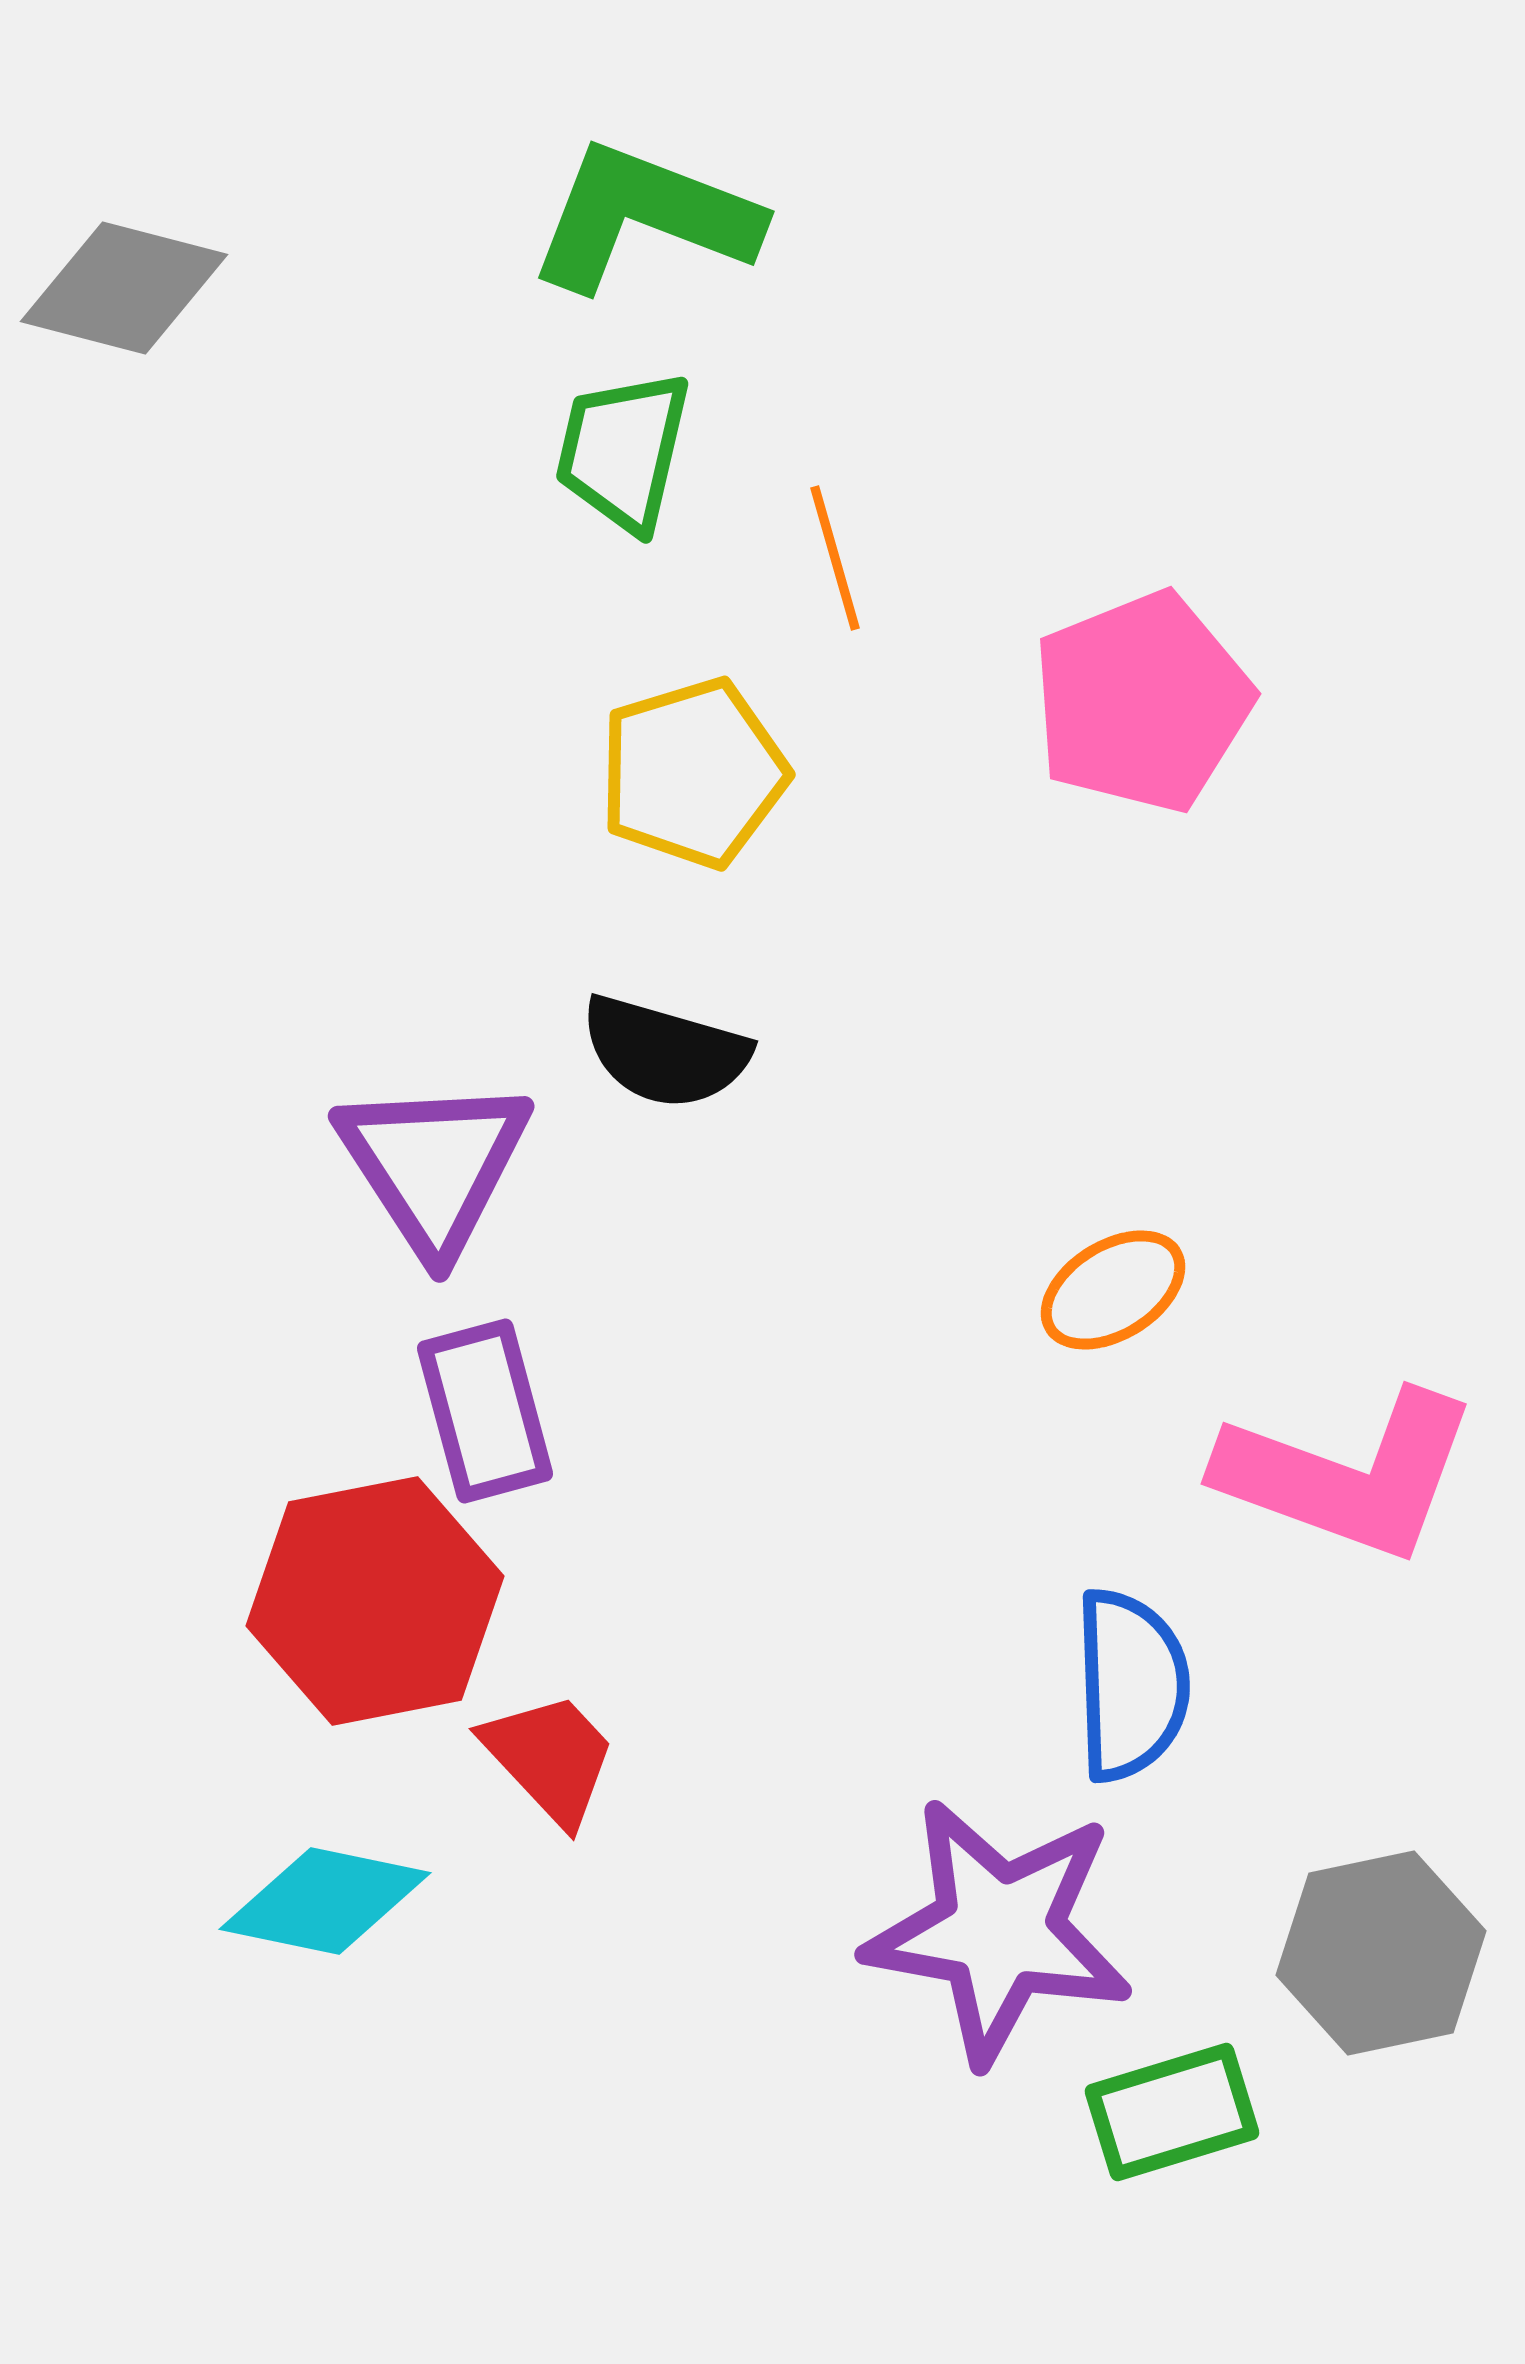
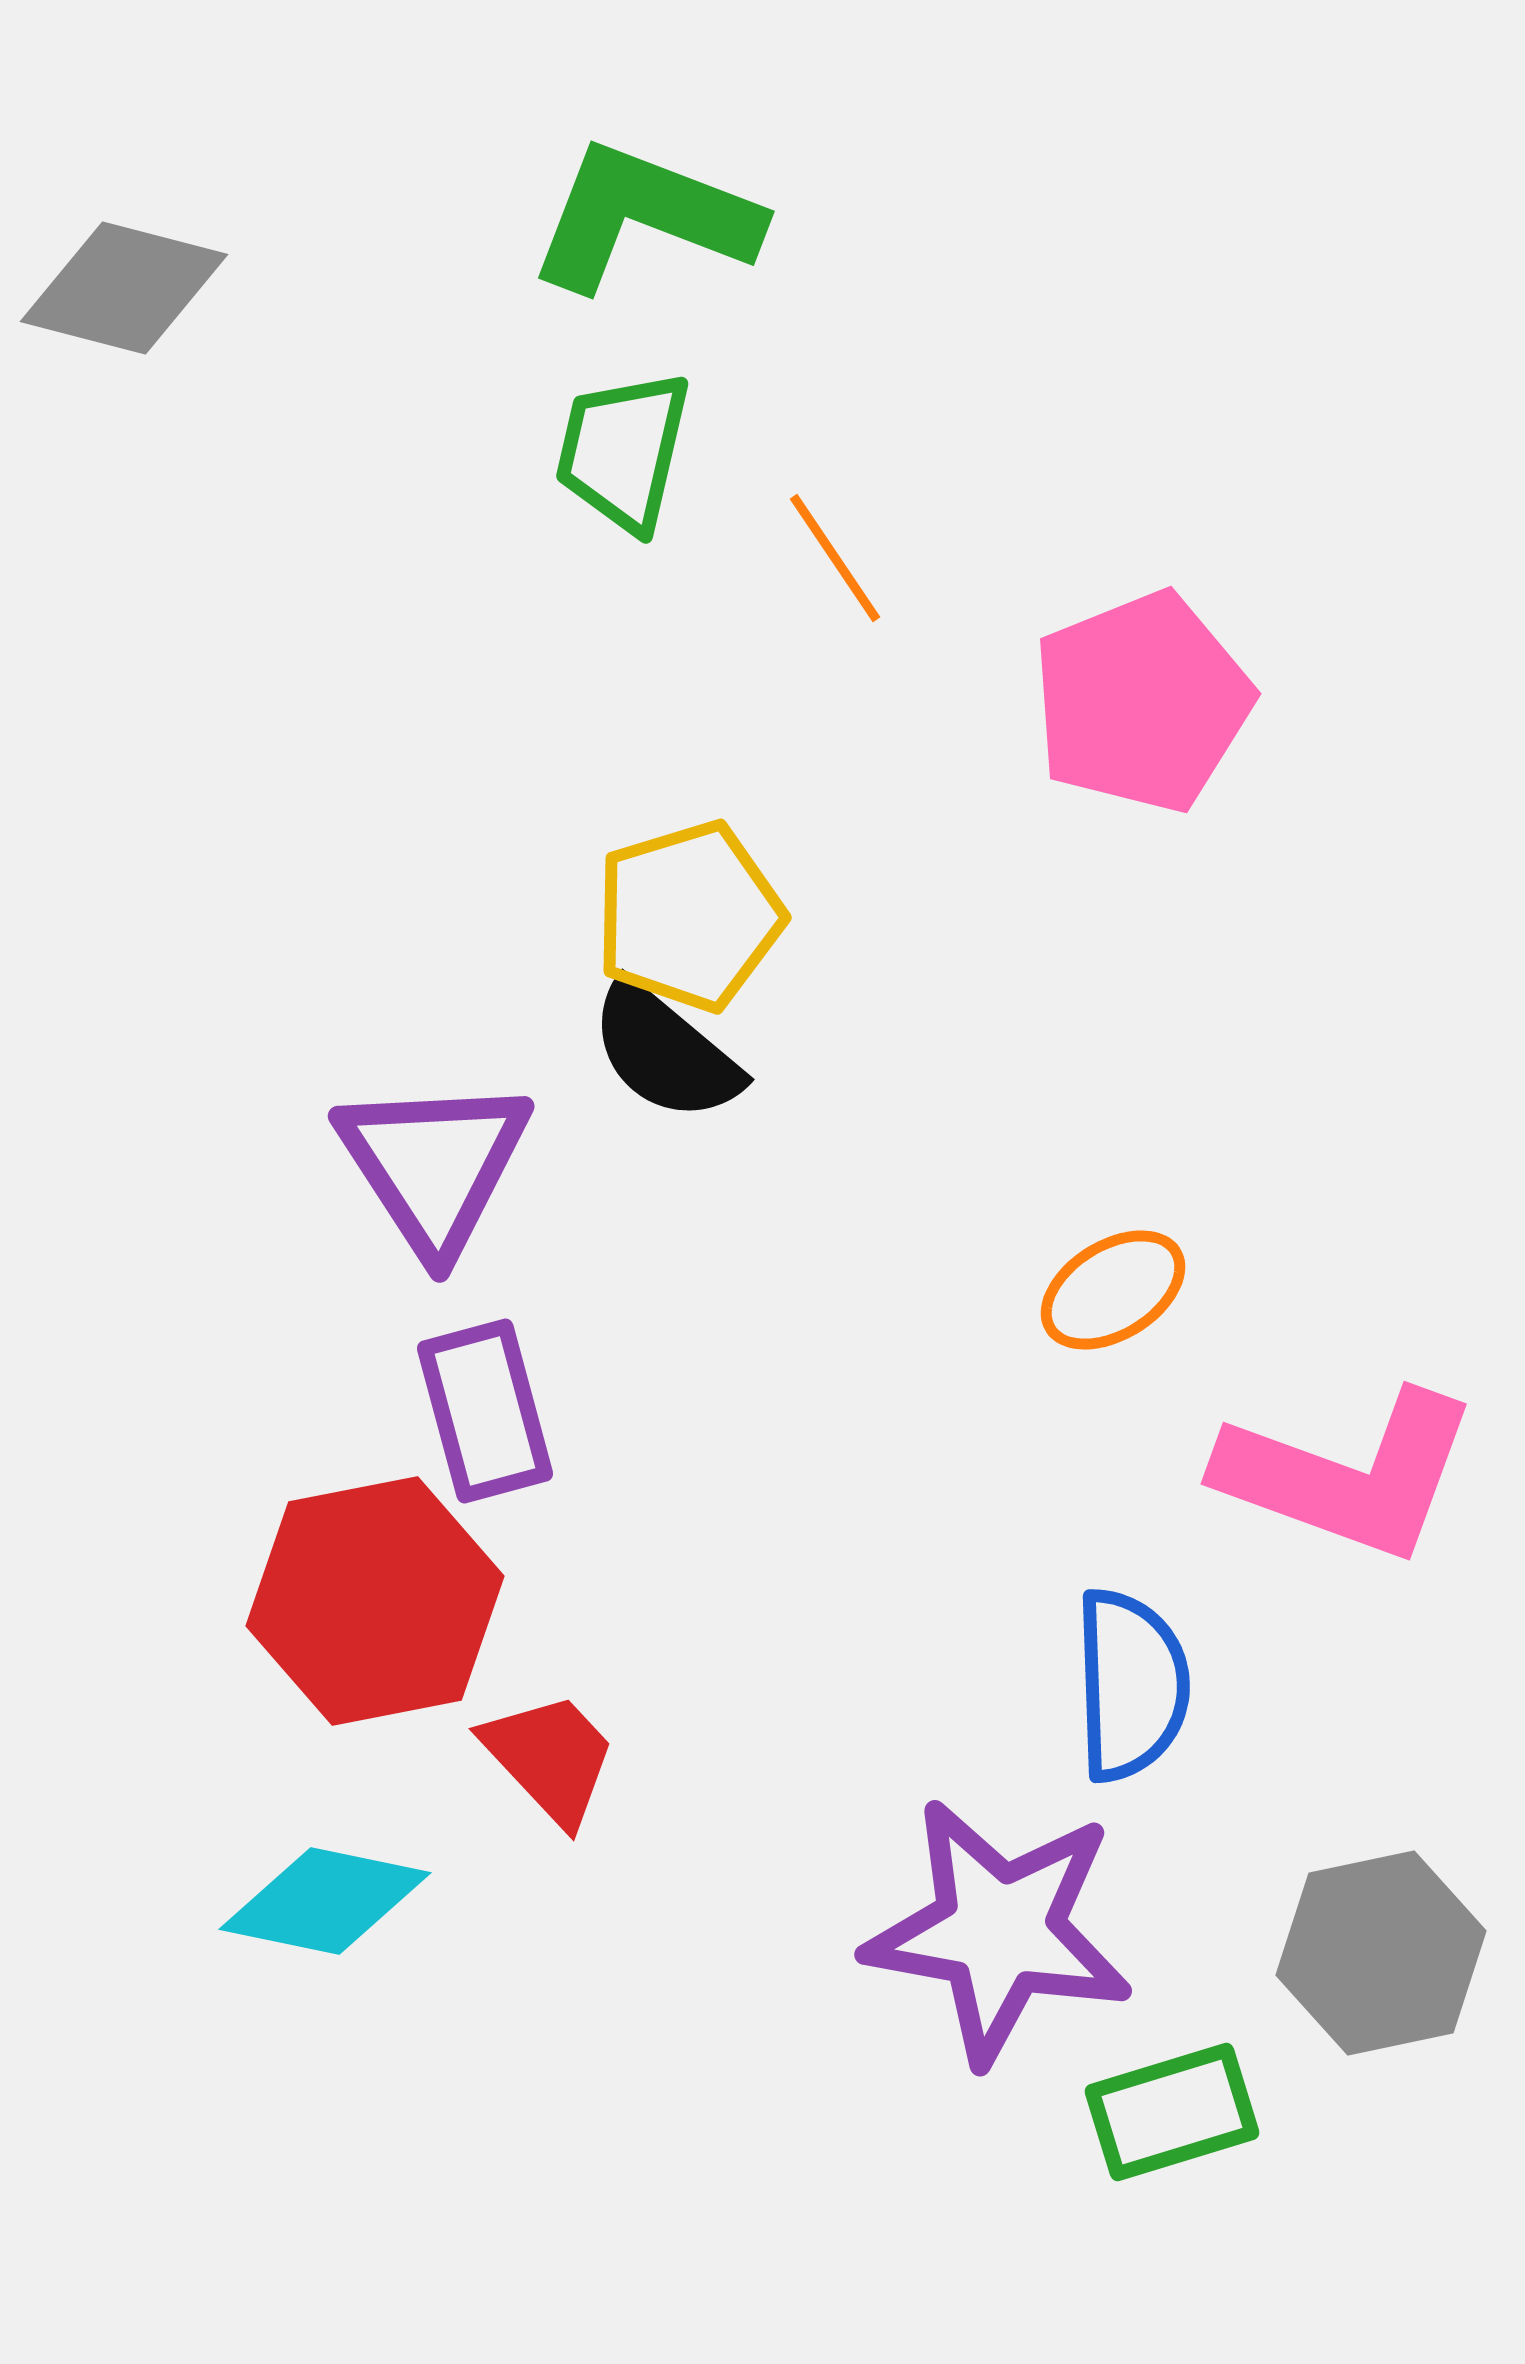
orange line: rotated 18 degrees counterclockwise
yellow pentagon: moved 4 px left, 143 px down
black semicircle: rotated 24 degrees clockwise
